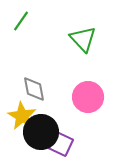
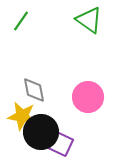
green triangle: moved 6 px right, 19 px up; rotated 12 degrees counterclockwise
gray diamond: moved 1 px down
yellow star: rotated 20 degrees counterclockwise
